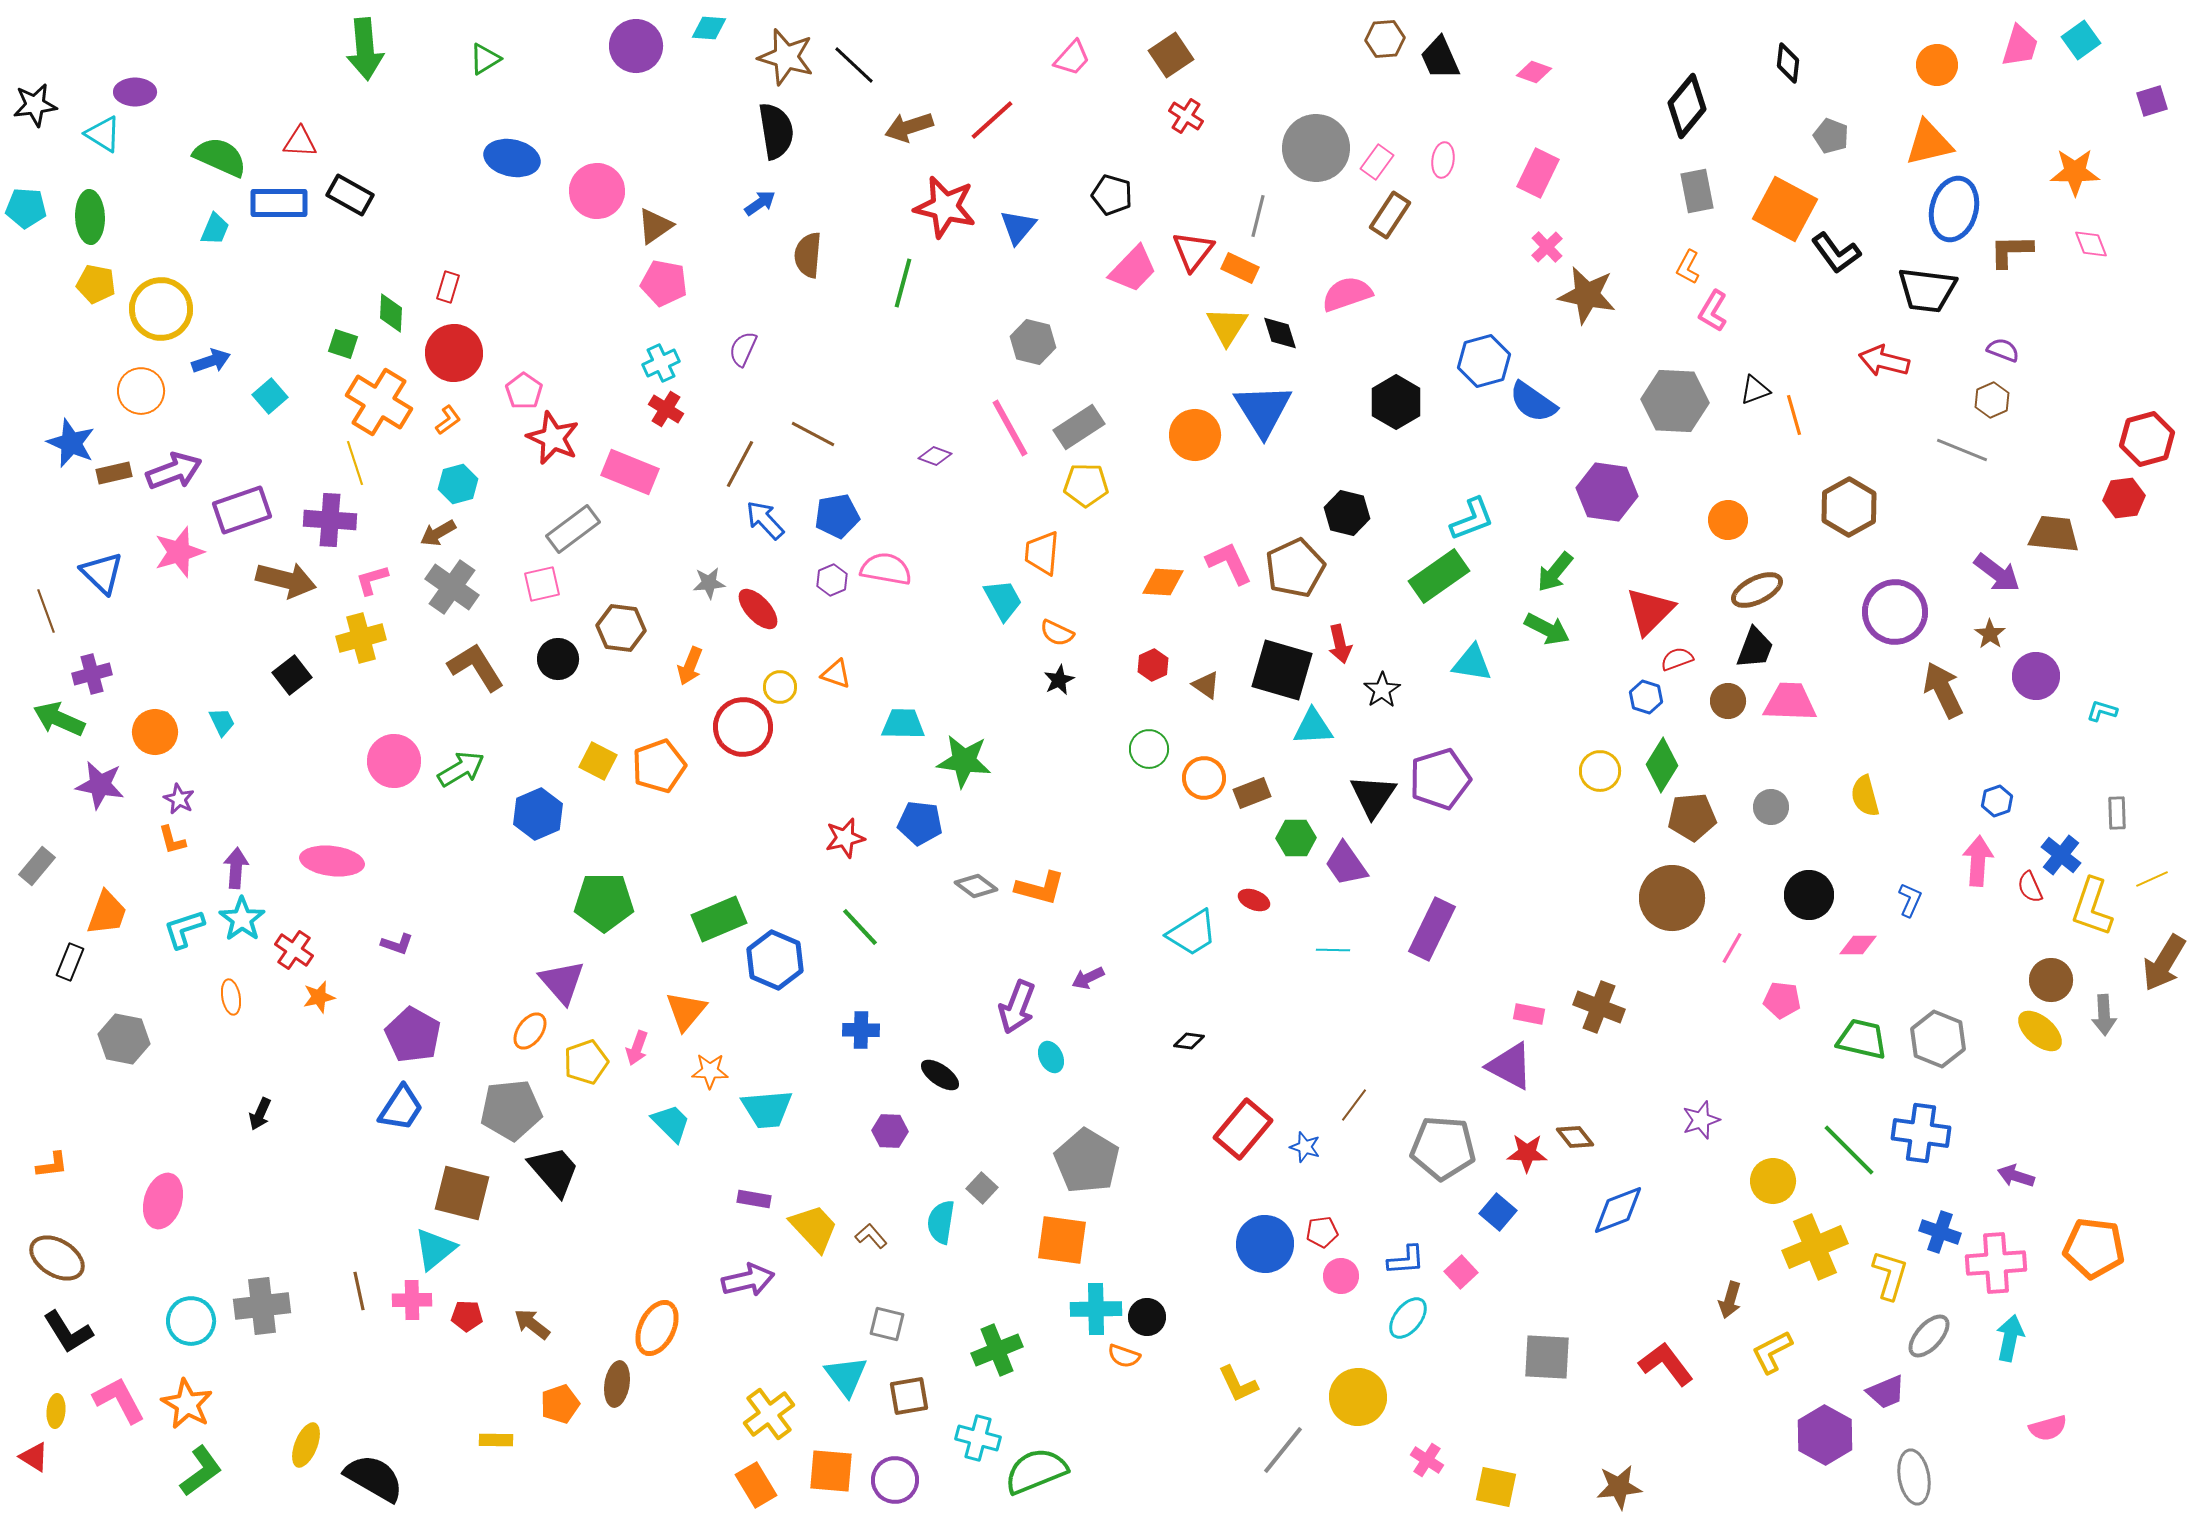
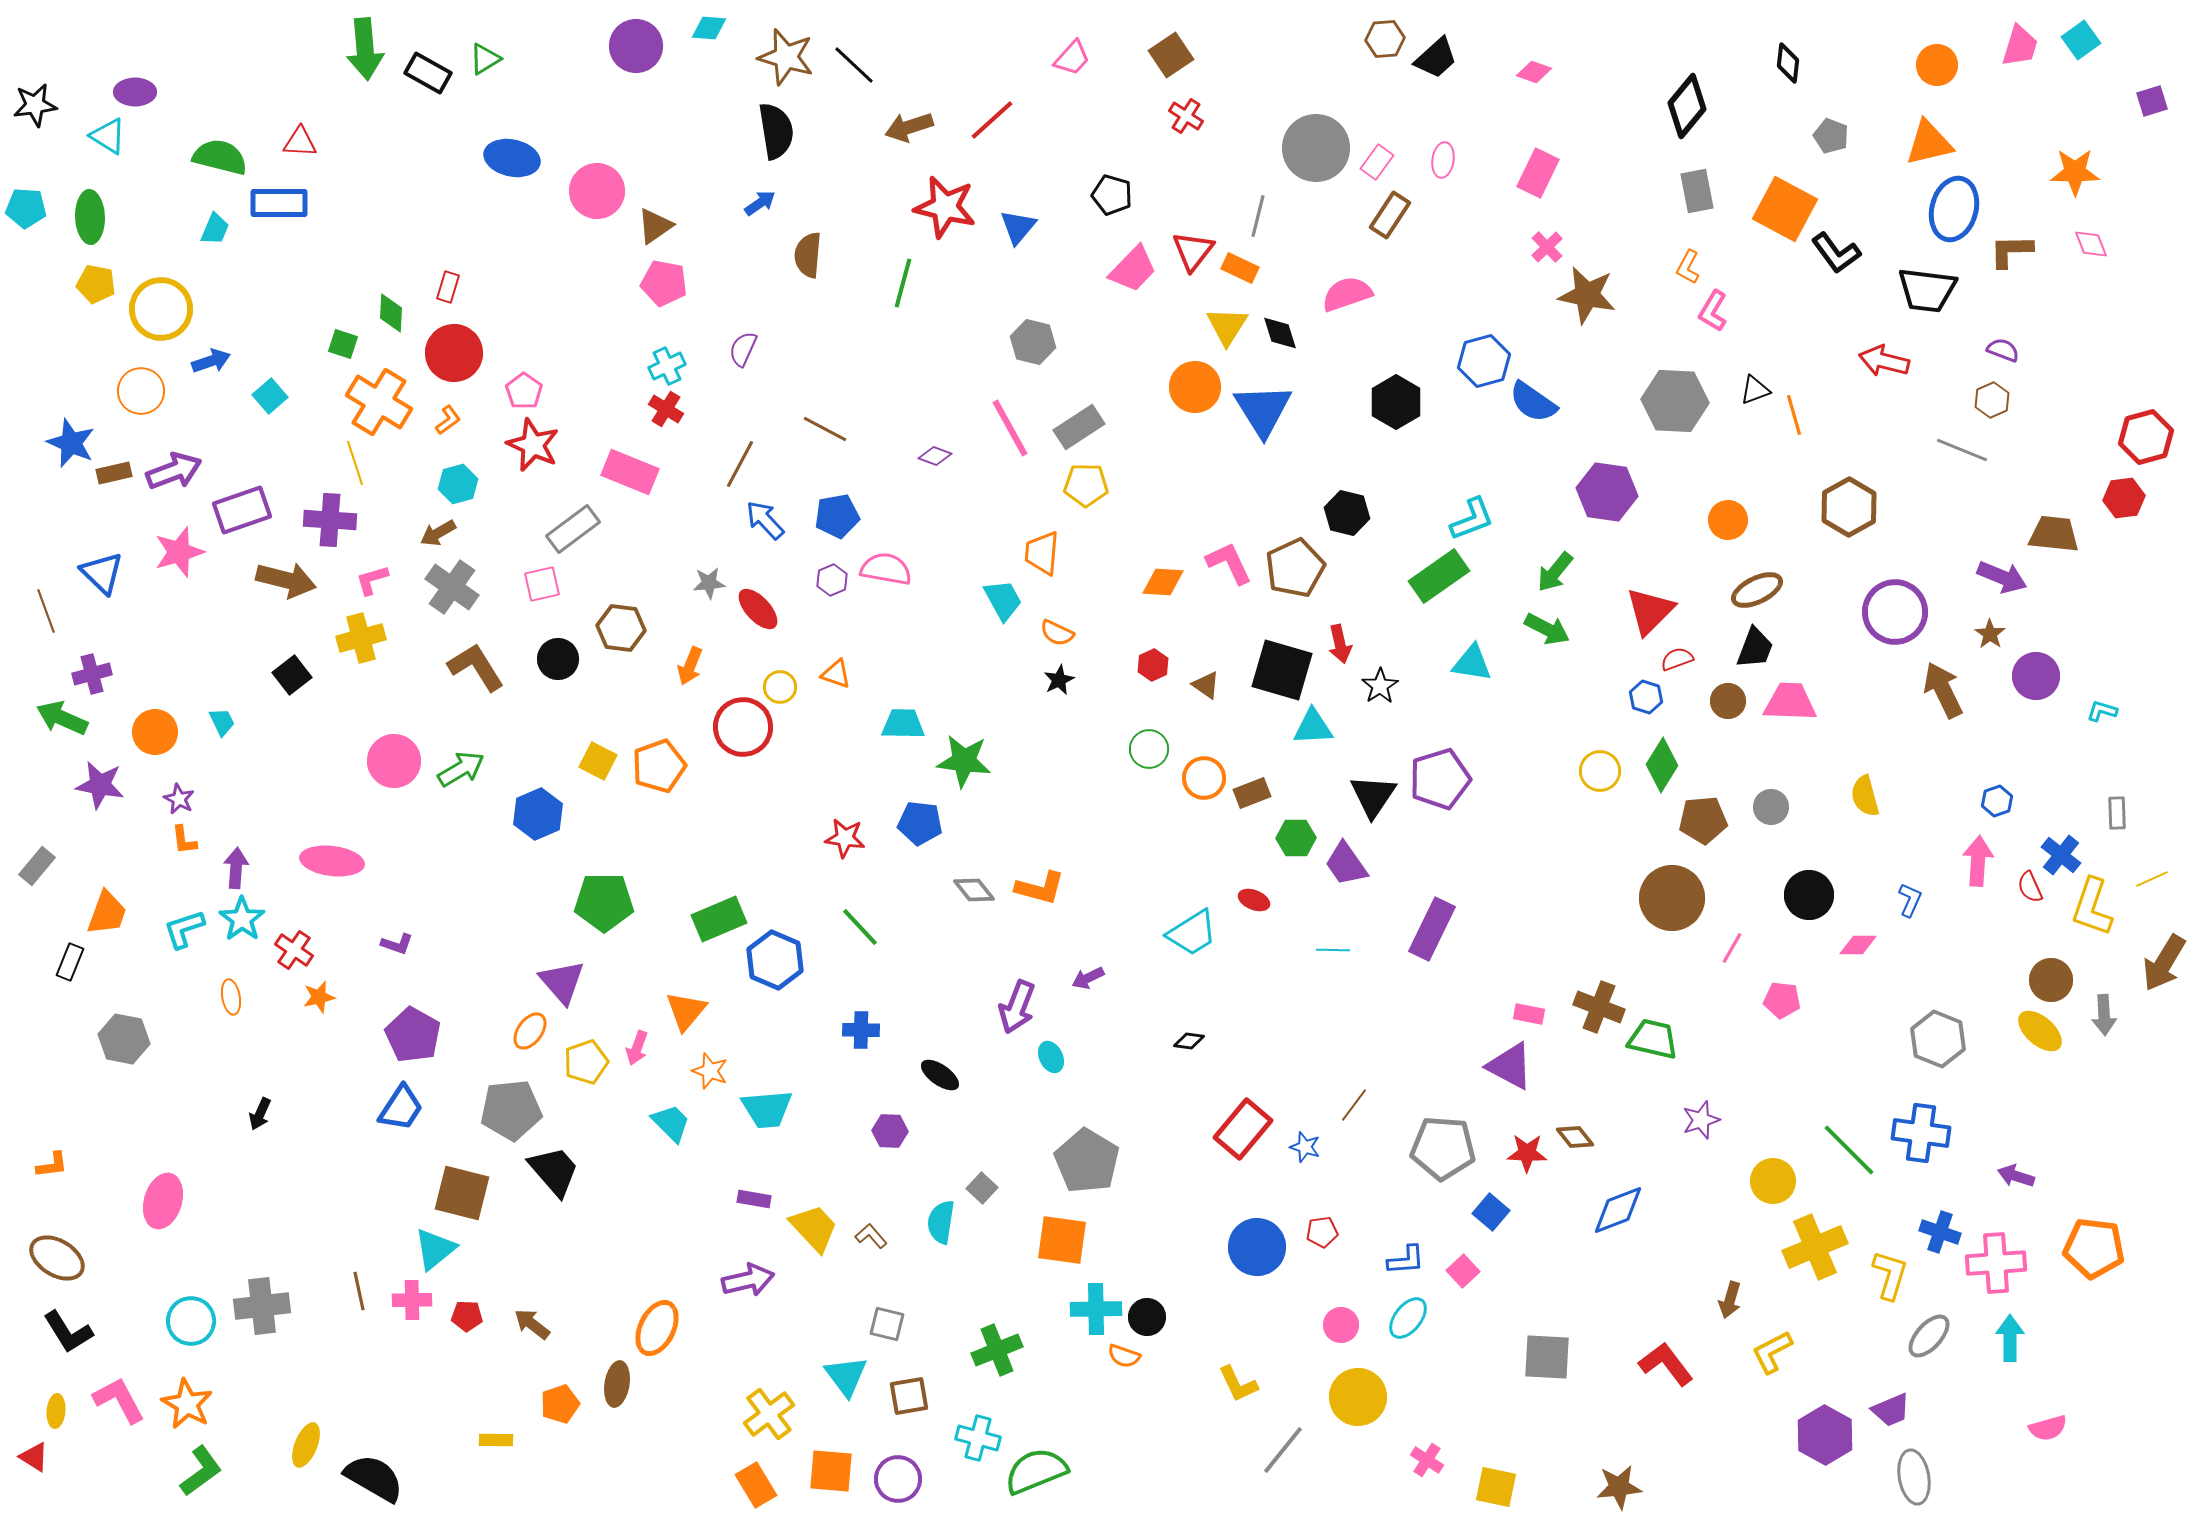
black trapezoid at (1440, 58): moved 4 px left; rotated 108 degrees counterclockwise
cyan triangle at (103, 134): moved 5 px right, 2 px down
green semicircle at (220, 157): rotated 10 degrees counterclockwise
black rectangle at (350, 195): moved 78 px right, 122 px up
cyan cross at (661, 363): moved 6 px right, 3 px down
brown line at (813, 434): moved 12 px right, 5 px up
orange circle at (1195, 435): moved 48 px up
red star at (553, 438): moved 20 px left, 7 px down
red hexagon at (2147, 439): moved 1 px left, 2 px up
purple arrow at (1997, 573): moved 5 px right, 4 px down; rotated 15 degrees counterclockwise
black star at (1382, 690): moved 2 px left, 4 px up
green arrow at (59, 719): moved 3 px right, 1 px up
brown pentagon at (1692, 817): moved 11 px right, 3 px down
red star at (845, 838): rotated 21 degrees clockwise
orange L-shape at (172, 840): moved 12 px right; rotated 8 degrees clockwise
gray diamond at (976, 886): moved 2 px left, 4 px down; rotated 15 degrees clockwise
green trapezoid at (1862, 1039): moved 209 px left
orange star at (710, 1071): rotated 18 degrees clockwise
blue square at (1498, 1212): moved 7 px left
blue circle at (1265, 1244): moved 8 px left, 3 px down
pink square at (1461, 1272): moved 2 px right, 1 px up
pink circle at (1341, 1276): moved 49 px down
cyan arrow at (2010, 1338): rotated 12 degrees counterclockwise
purple trapezoid at (1886, 1392): moved 5 px right, 18 px down
purple circle at (895, 1480): moved 3 px right, 1 px up
